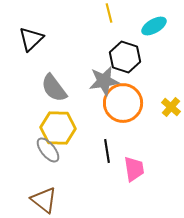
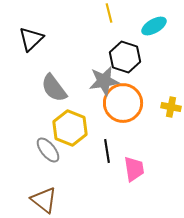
yellow cross: rotated 30 degrees counterclockwise
yellow hexagon: moved 12 px right; rotated 20 degrees clockwise
